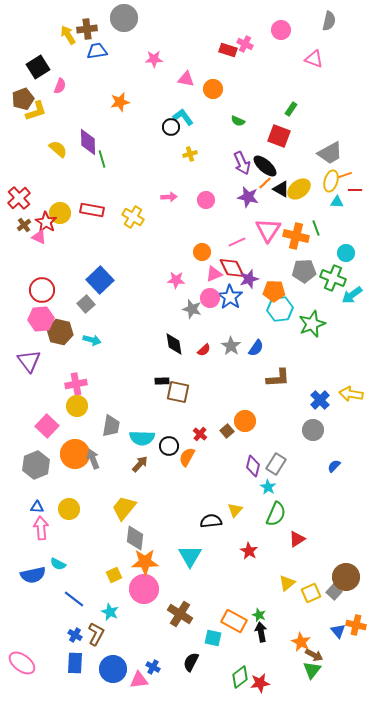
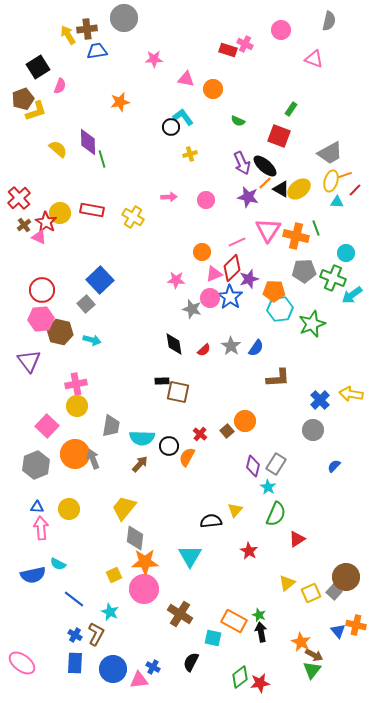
red line at (355, 190): rotated 48 degrees counterclockwise
red diamond at (232, 268): rotated 72 degrees clockwise
